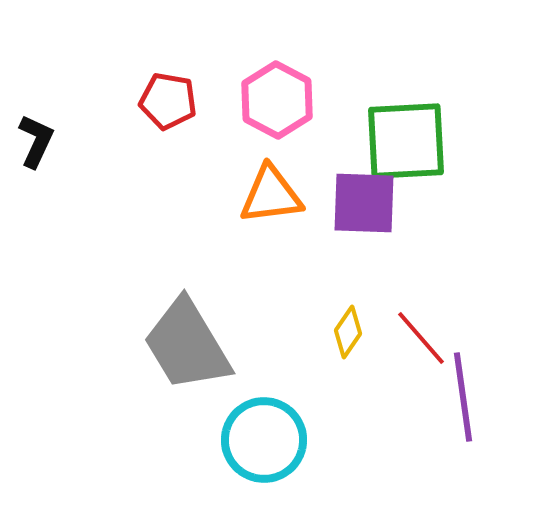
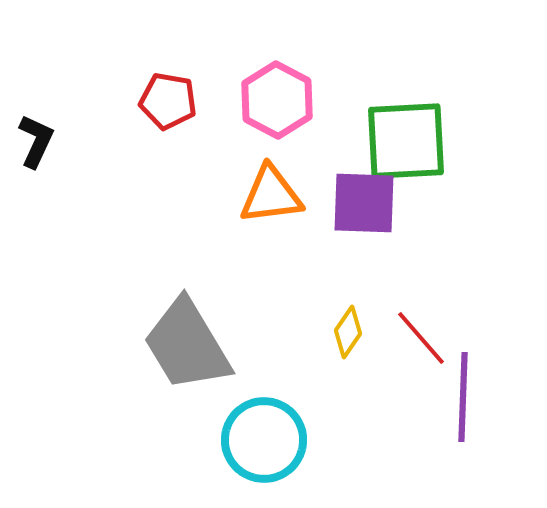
purple line: rotated 10 degrees clockwise
